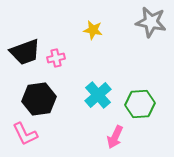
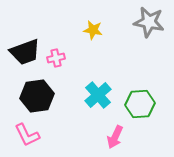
gray star: moved 2 px left
black hexagon: moved 2 px left, 3 px up
pink L-shape: moved 2 px right, 1 px down
